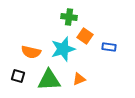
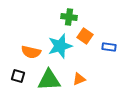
cyan star: moved 3 px left, 3 px up
